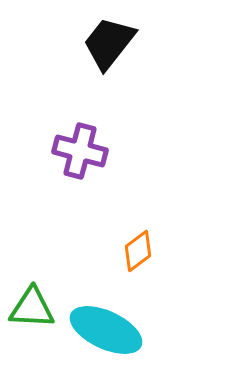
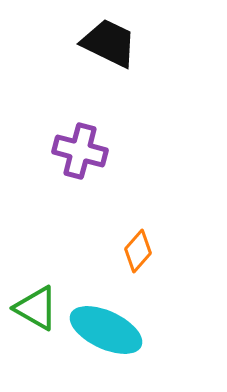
black trapezoid: rotated 78 degrees clockwise
orange diamond: rotated 12 degrees counterclockwise
green triangle: moved 4 px right; rotated 27 degrees clockwise
